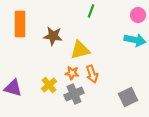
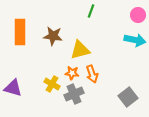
orange rectangle: moved 8 px down
yellow cross: moved 3 px right, 1 px up; rotated 21 degrees counterclockwise
gray square: rotated 12 degrees counterclockwise
